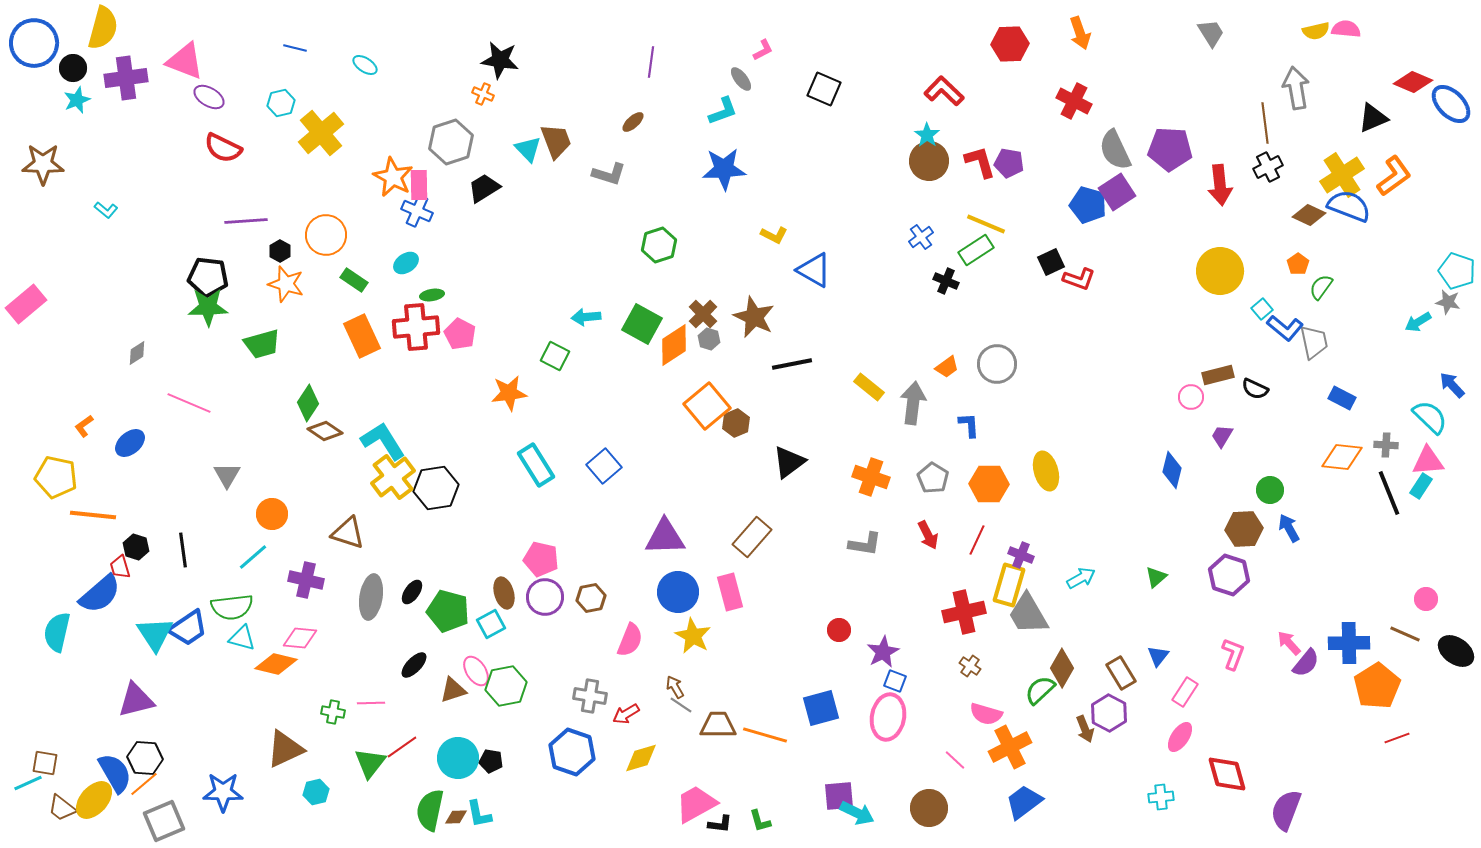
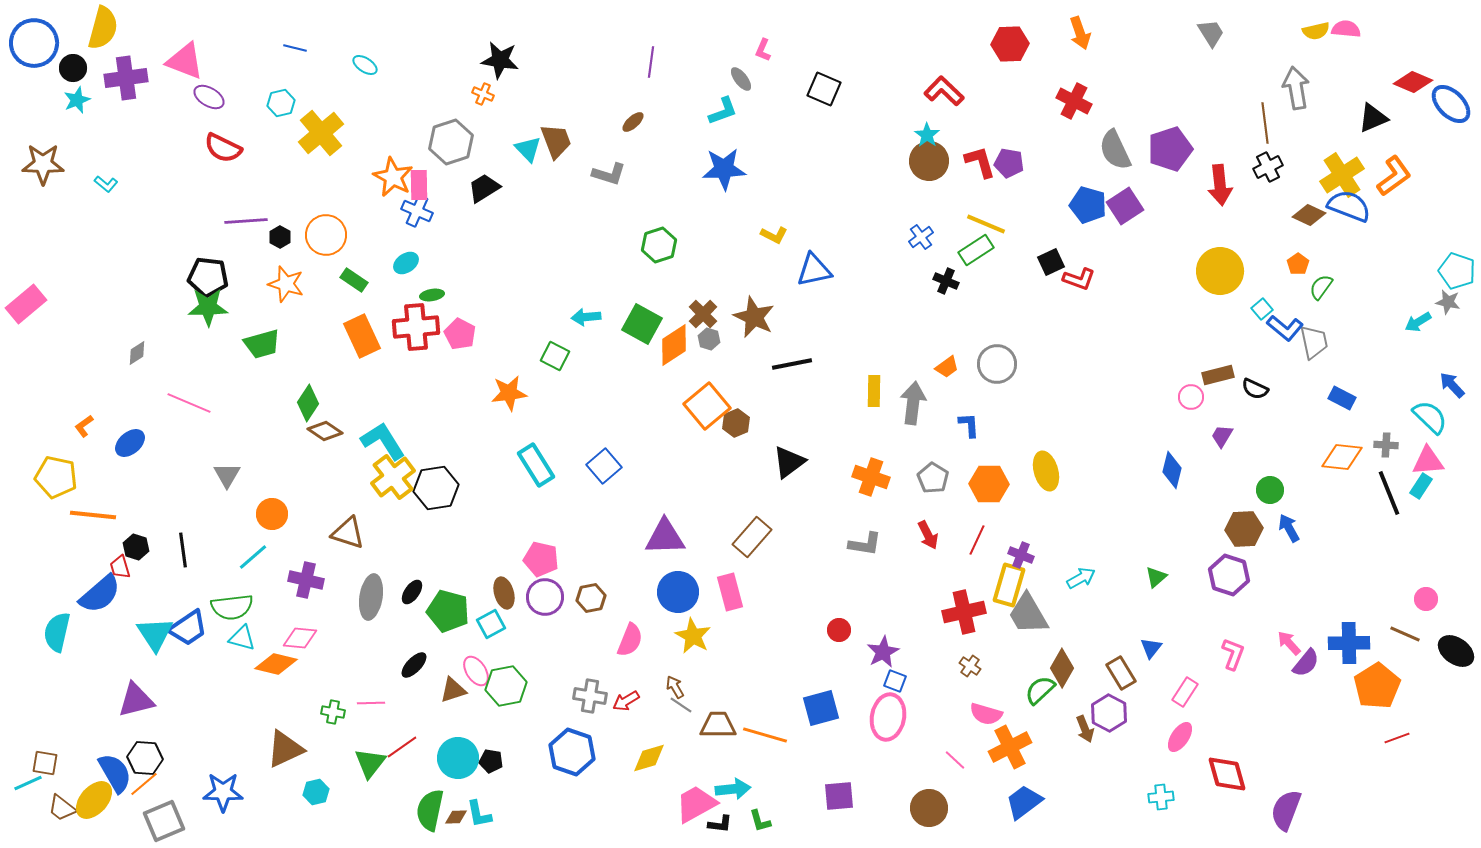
pink L-shape at (763, 50): rotated 140 degrees clockwise
purple pentagon at (1170, 149): rotated 21 degrees counterclockwise
purple square at (1117, 192): moved 8 px right, 14 px down
cyan L-shape at (106, 210): moved 26 px up
black hexagon at (280, 251): moved 14 px up
blue triangle at (814, 270): rotated 42 degrees counterclockwise
yellow rectangle at (869, 387): moved 5 px right, 4 px down; rotated 52 degrees clockwise
blue triangle at (1158, 656): moved 7 px left, 8 px up
red arrow at (626, 714): moved 13 px up
yellow diamond at (641, 758): moved 8 px right
cyan arrow at (857, 813): moved 124 px left, 24 px up; rotated 32 degrees counterclockwise
